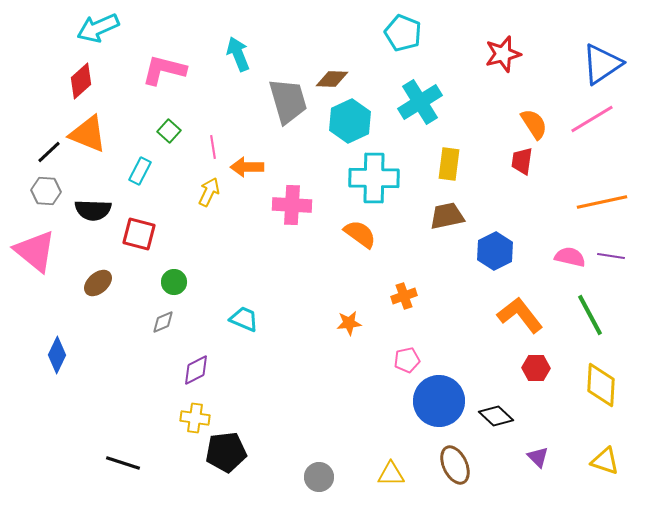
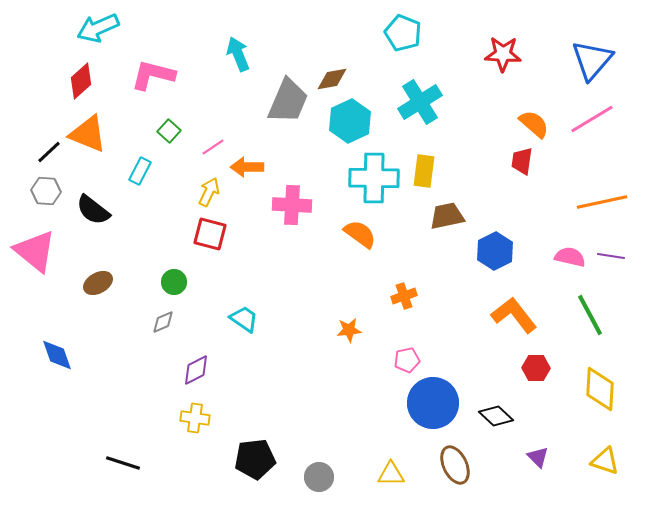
red star at (503, 54): rotated 18 degrees clockwise
blue triangle at (602, 64): moved 10 px left, 4 px up; rotated 15 degrees counterclockwise
pink L-shape at (164, 70): moved 11 px left, 5 px down
brown diamond at (332, 79): rotated 12 degrees counterclockwise
gray trapezoid at (288, 101): rotated 39 degrees clockwise
orange semicircle at (534, 124): rotated 16 degrees counterclockwise
pink line at (213, 147): rotated 65 degrees clockwise
yellow rectangle at (449, 164): moved 25 px left, 7 px down
black semicircle at (93, 210): rotated 36 degrees clockwise
red square at (139, 234): moved 71 px right
brown ellipse at (98, 283): rotated 12 degrees clockwise
orange L-shape at (520, 315): moved 6 px left
cyan trapezoid at (244, 319): rotated 12 degrees clockwise
orange star at (349, 323): moved 7 px down
blue diamond at (57, 355): rotated 45 degrees counterclockwise
yellow diamond at (601, 385): moved 1 px left, 4 px down
blue circle at (439, 401): moved 6 px left, 2 px down
black pentagon at (226, 452): moved 29 px right, 7 px down
